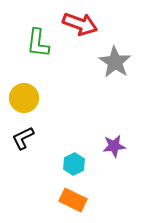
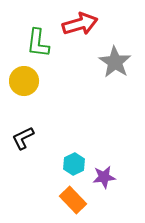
red arrow: rotated 36 degrees counterclockwise
yellow circle: moved 17 px up
purple star: moved 10 px left, 31 px down
orange rectangle: rotated 20 degrees clockwise
